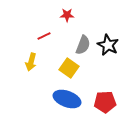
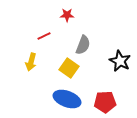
black star: moved 12 px right, 16 px down
